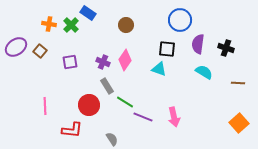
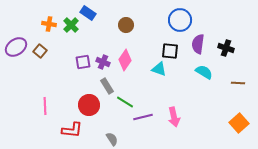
black square: moved 3 px right, 2 px down
purple square: moved 13 px right
purple line: rotated 36 degrees counterclockwise
